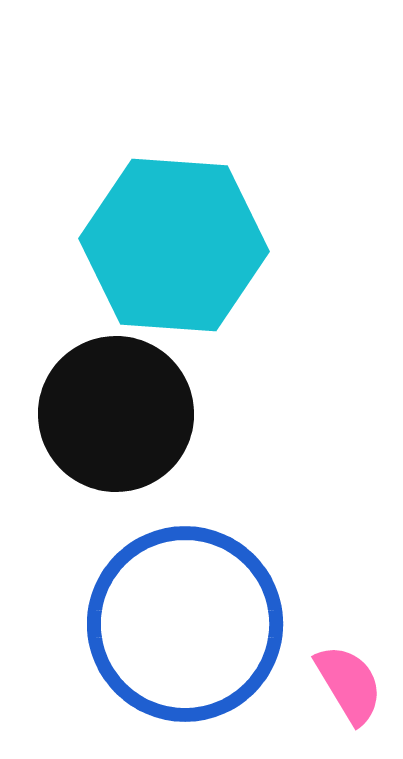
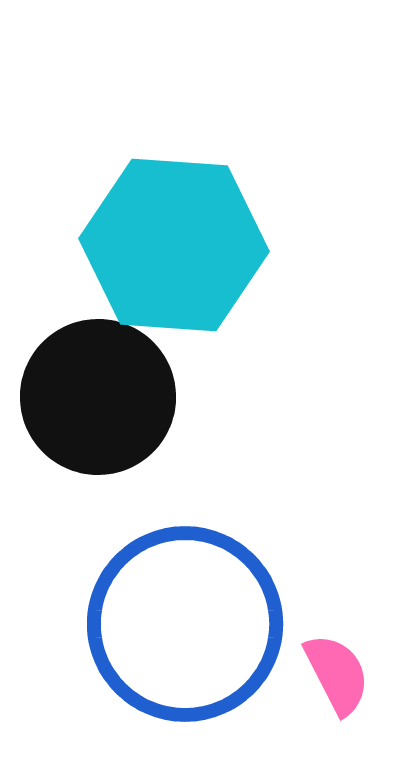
black circle: moved 18 px left, 17 px up
pink semicircle: moved 12 px left, 10 px up; rotated 4 degrees clockwise
